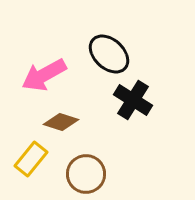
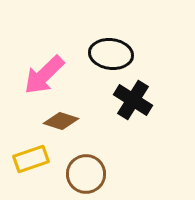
black ellipse: moved 2 px right; rotated 36 degrees counterclockwise
pink arrow: rotated 15 degrees counterclockwise
brown diamond: moved 1 px up
yellow rectangle: rotated 32 degrees clockwise
